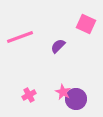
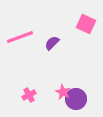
purple semicircle: moved 6 px left, 3 px up
